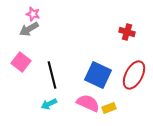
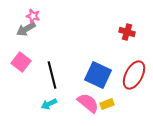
pink star: moved 2 px down
gray arrow: moved 3 px left
pink semicircle: rotated 15 degrees clockwise
yellow rectangle: moved 2 px left, 4 px up
